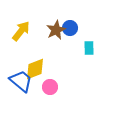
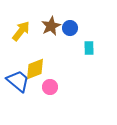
brown star: moved 5 px left, 4 px up
blue trapezoid: moved 3 px left
